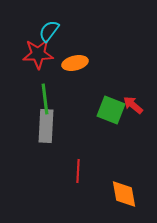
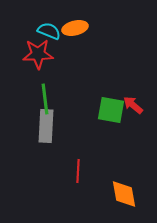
cyan semicircle: rotated 75 degrees clockwise
orange ellipse: moved 35 px up
green square: rotated 12 degrees counterclockwise
